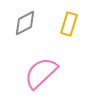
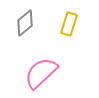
gray diamond: rotated 12 degrees counterclockwise
